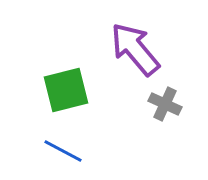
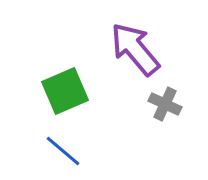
green square: moved 1 px left, 1 px down; rotated 9 degrees counterclockwise
blue line: rotated 12 degrees clockwise
